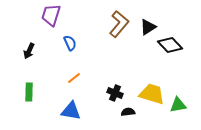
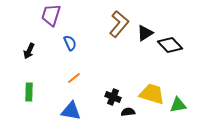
black triangle: moved 3 px left, 6 px down
black cross: moved 2 px left, 4 px down
